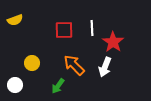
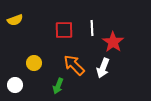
yellow circle: moved 2 px right
white arrow: moved 2 px left, 1 px down
green arrow: rotated 14 degrees counterclockwise
